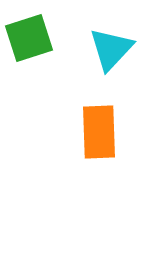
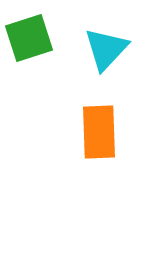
cyan triangle: moved 5 px left
